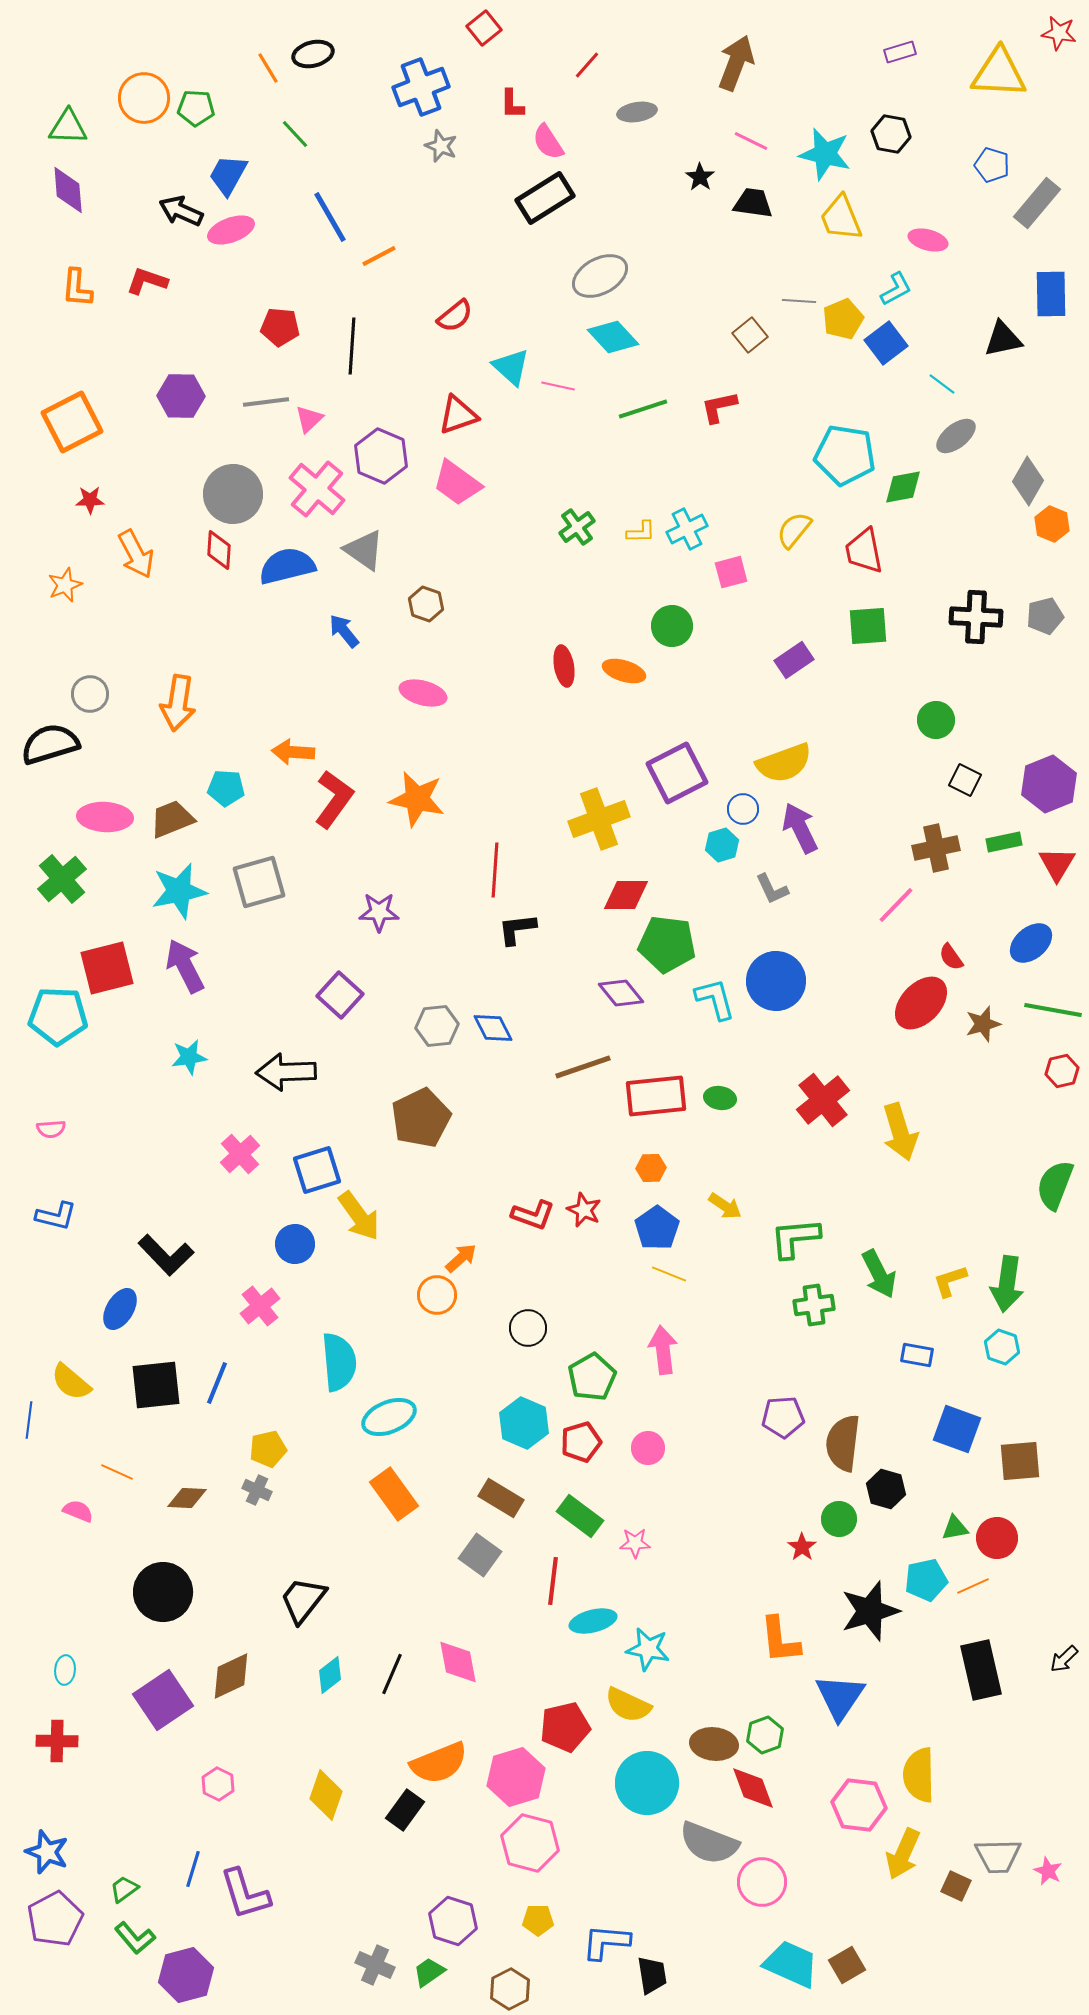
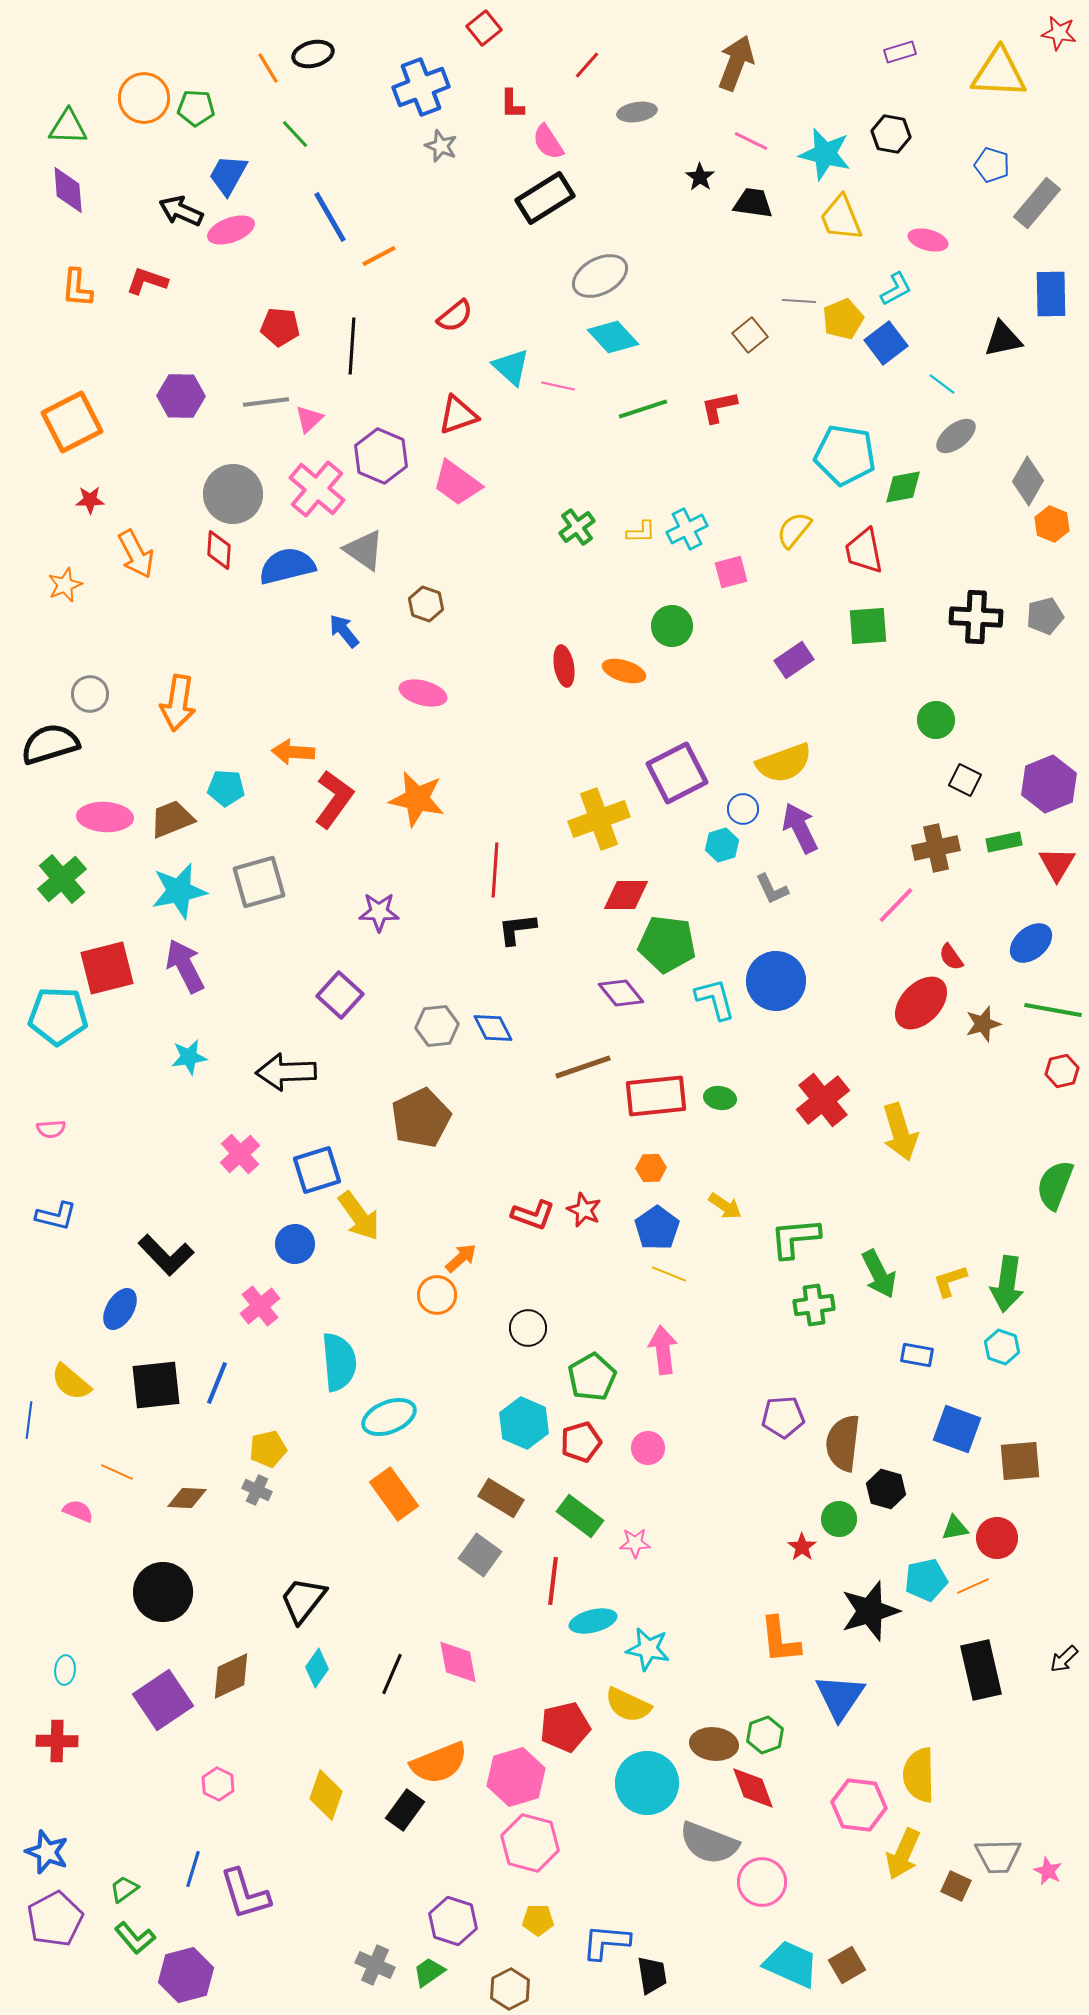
cyan diamond at (330, 1675): moved 13 px left, 7 px up; rotated 18 degrees counterclockwise
